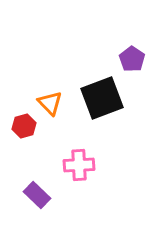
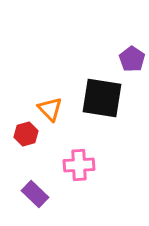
black square: rotated 30 degrees clockwise
orange triangle: moved 6 px down
red hexagon: moved 2 px right, 8 px down
purple rectangle: moved 2 px left, 1 px up
